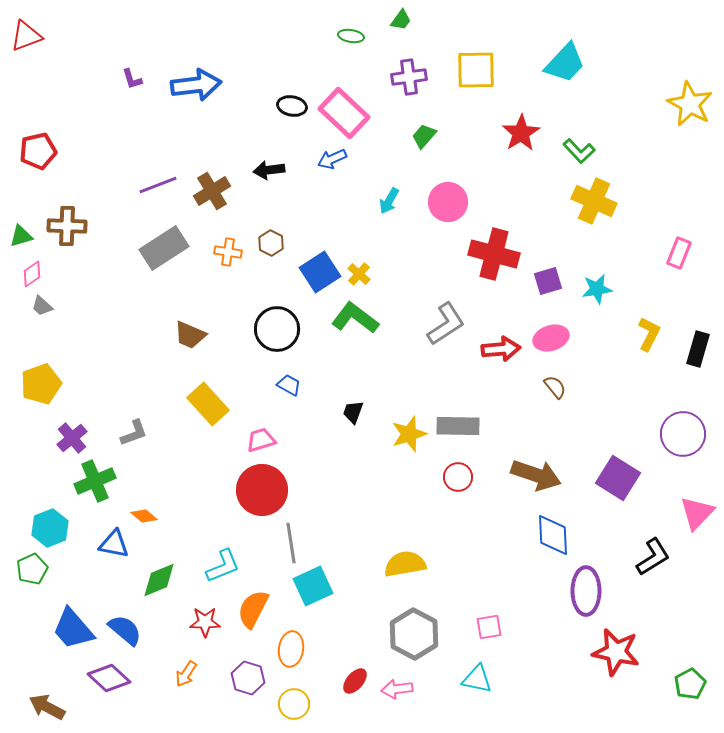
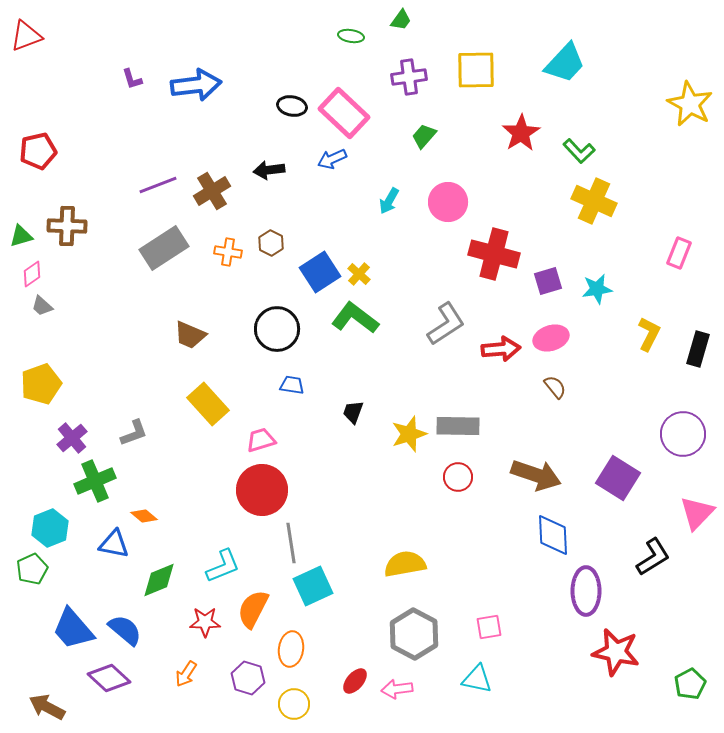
blue trapezoid at (289, 385): moved 3 px right; rotated 20 degrees counterclockwise
